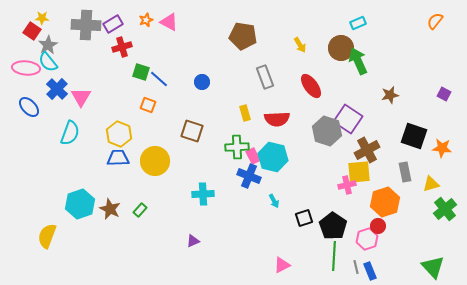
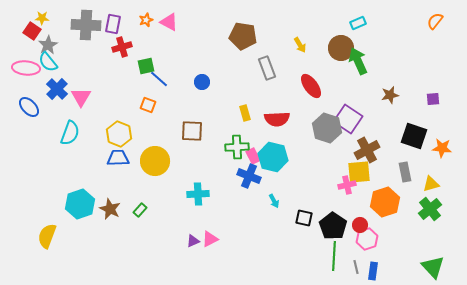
purple rectangle at (113, 24): rotated 48 degrees counterclockwise
green square at (141, 72): moved 5 px right, 6 px up; rotated 30 degrees counterclockwise
gray rectangle at (265, 77): moved 2 px right, 9 px up
purple square at (444, 94): moved 11 px left, 5 px down; rotated 32 degrees counterclockwise
brown square at (192, 131): rotated 15 degrees counterclockwise
gray hexagon at (327, 131): moved 3 px up
cyan cross at (203, 194): moved 5 px left
green cross at (445, 209): moved 15 px left
black square at (304, 218): rotated 30 degrees clockwise
red circle at (378, 226): moved 18 px left, 1 px up
pink triangle at (282, 265): moved 72 px left, 26 px up
blue rectangle at (370, 271): moved 3 px right; rotated 30 degrees clockwise
